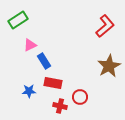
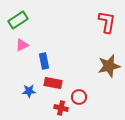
red L-shape: moved 2 px right, 4 px up; rotated 40 degrees counterclockwise
pink triangle: moved 8 px left
blue rectangle: rotated 21 degrees clockwise
brown star: rotated 15 degrees clockwise
red circle: moved 1 px left
red cross: moved 1 px right, 2 px down
